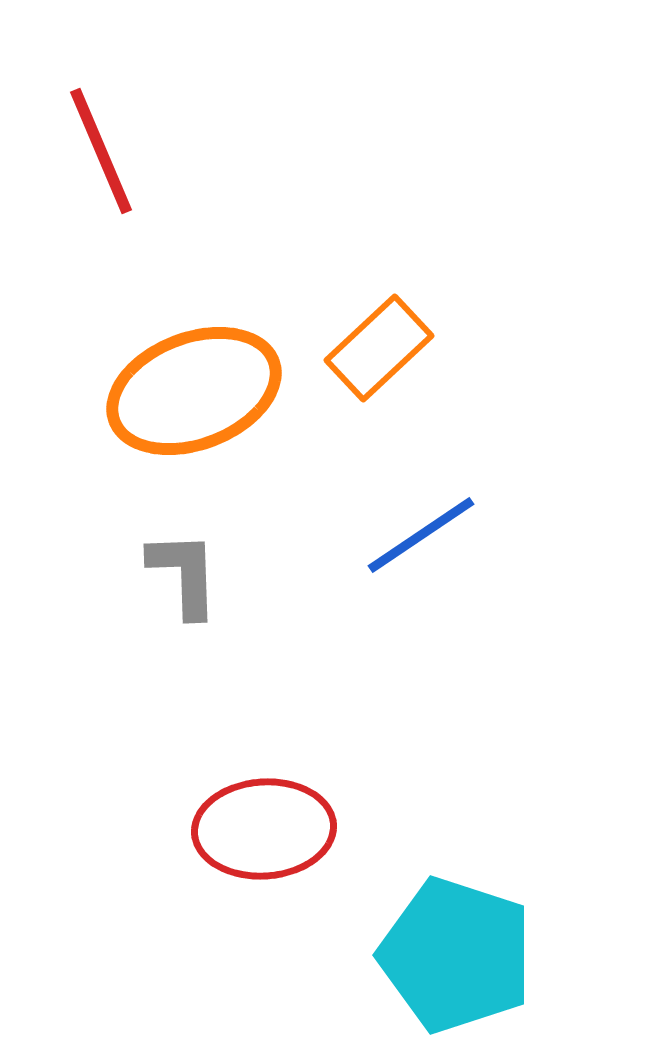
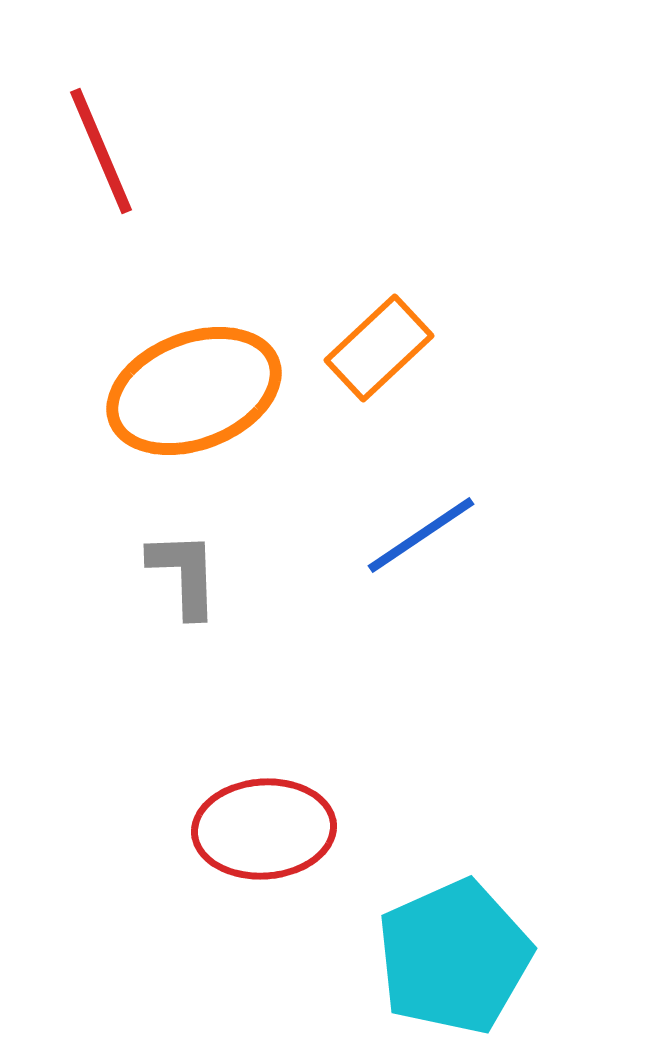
cyan pentagon: moved 2 px left, 2 px down; rotated 30 degrees clockwise
